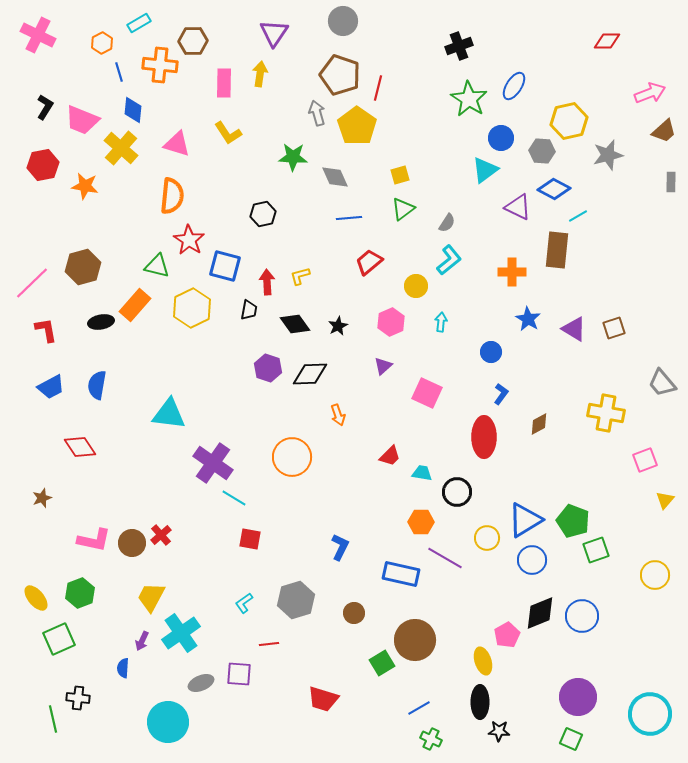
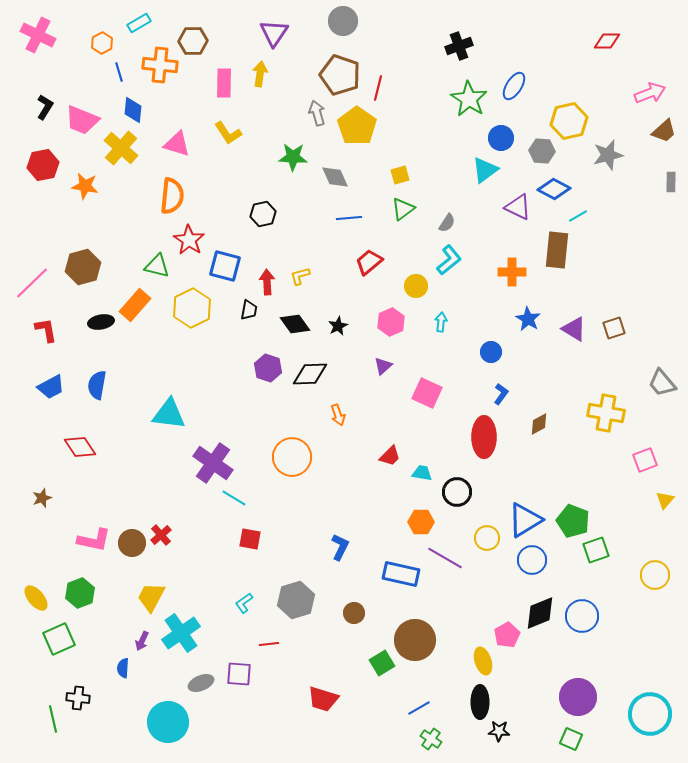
green cross at (431, 739): rotated 10 degrees clockwise
